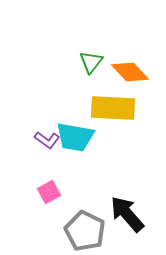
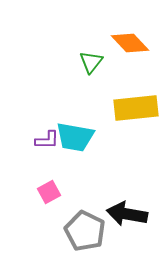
orange diamond: moved 29 px up
yellow rectangle: moved 23 px right; rotated 9 degrees counterclockwise
purple L-shape: rotated 35 degrees counterclockwise
black arrow: rotated 39 degrees counterclockwise
